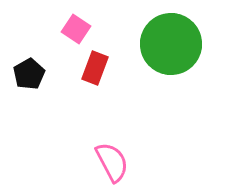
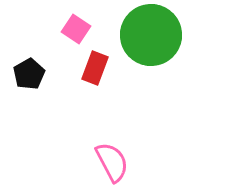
green circle: moved 20 px left, 9 px up
